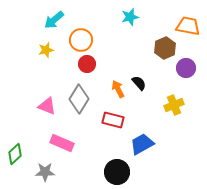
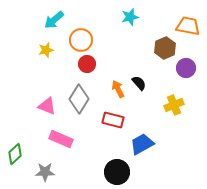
pink rectangle: moved 1 px left, 4 px up
